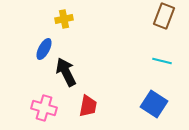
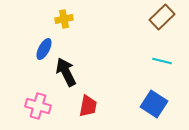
brown rectangle: moved 2 px left, 1 px down; rotated 25 degrees clockwise
pink cross: moved 6 px left, 2 px up
